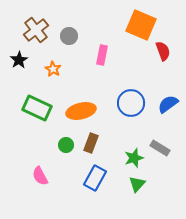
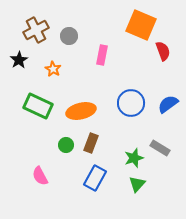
brown cross: rotated 10 degrees clockwise
green rectangle: moved 1 px right, 2 px up
